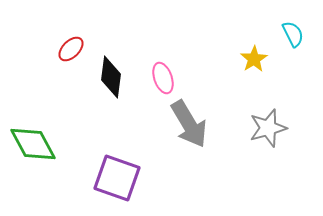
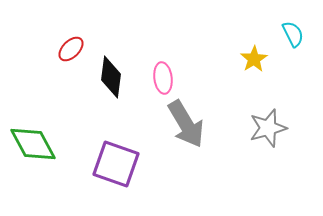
pink ellipse: rotated 12 degrees clockwise
gray arrow: moved 3 px left
purple square: moved 1 px left, 14 px up
